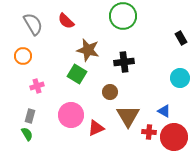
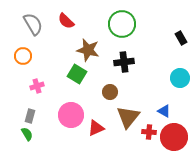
green circle: moved 1 px left, 8 px down
brown triangle: moved 1 px down; rotated 10 degrees clockwise
